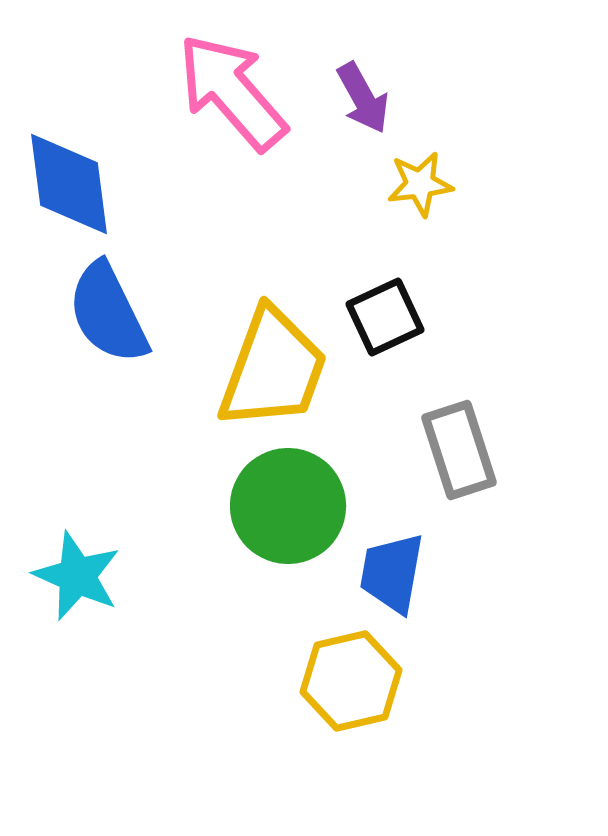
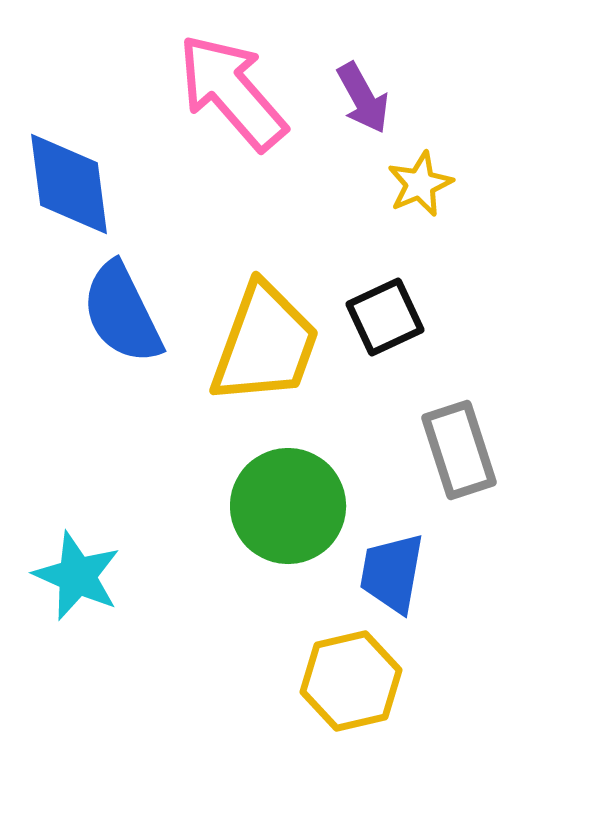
yellow star: rotated 16 degrees counterclockwise
blue semicircle: moved 14 px right
yellow trapezoid: moved 8 px left, 25 px up
